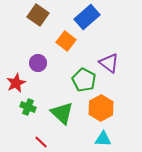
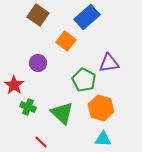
purple triangle: rotated 45 degrees counterclockwise
red star: moved 2 px left, 2 px down; rotated 12 degrees counterclockwise
orange hexagon: rotated 15 degrees counterclockwise
